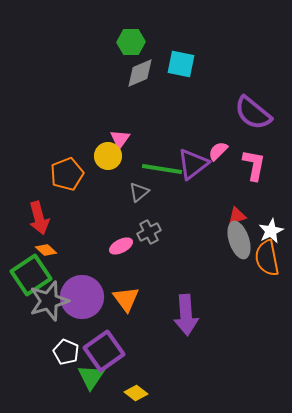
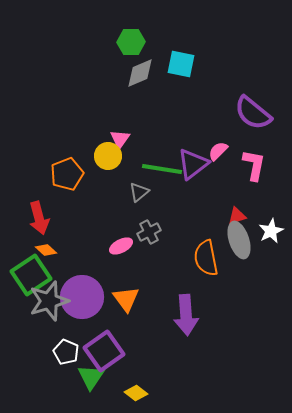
orange semicircle: moved 61 px left
